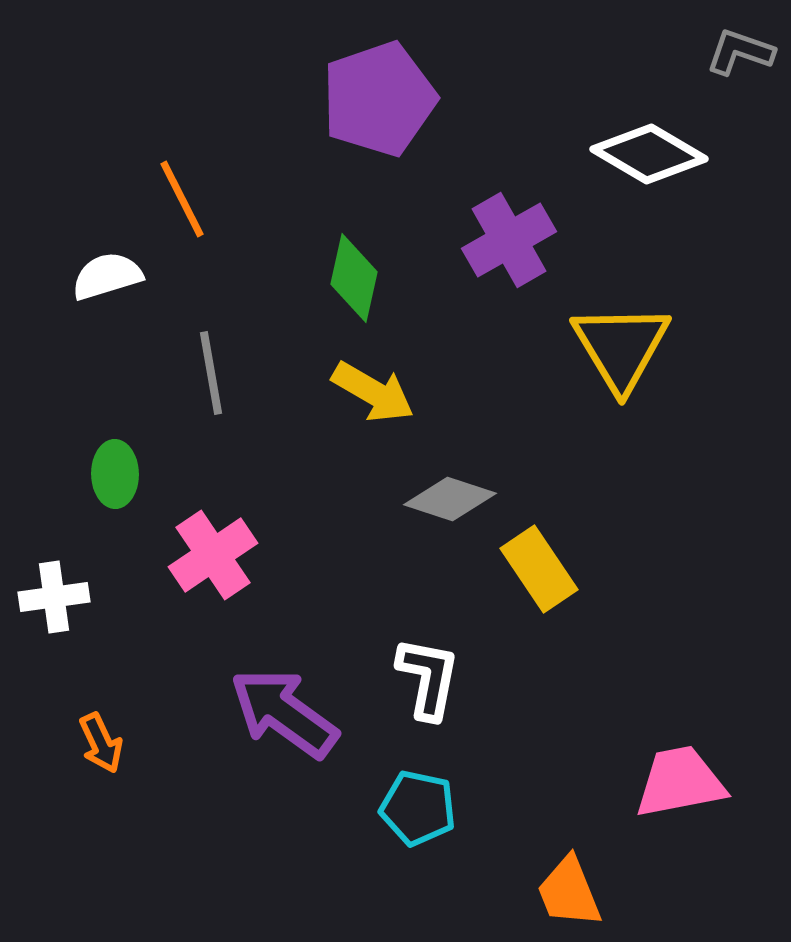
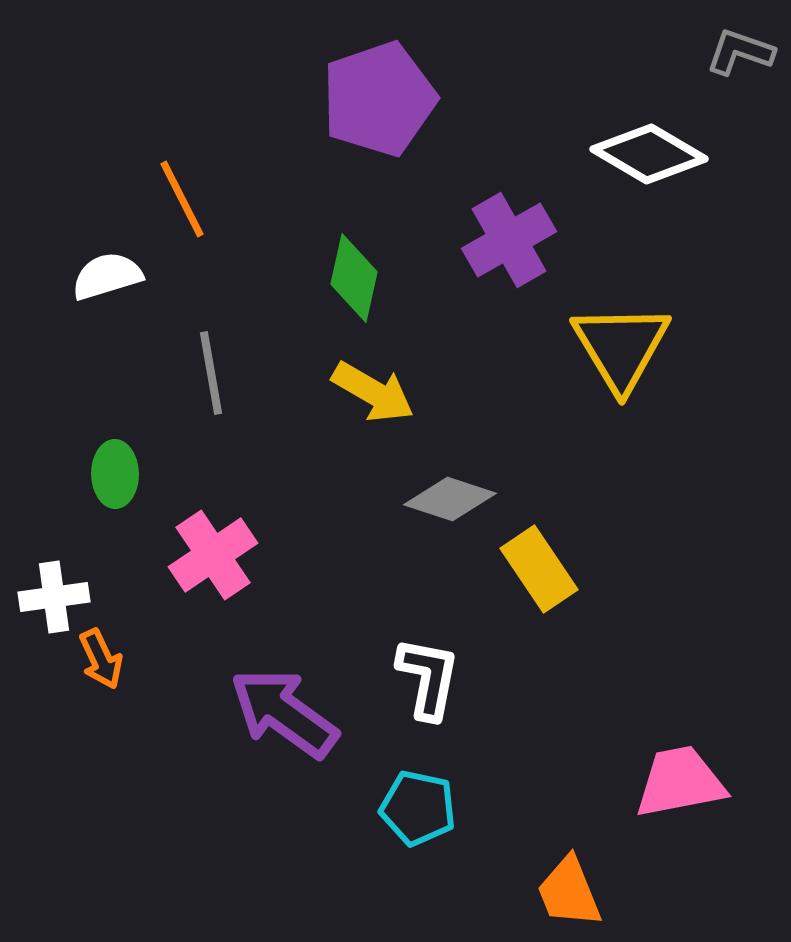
orange arrow: moved 84 px up
